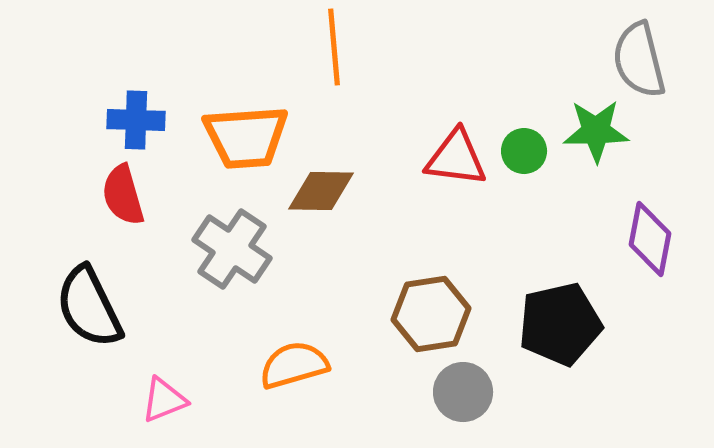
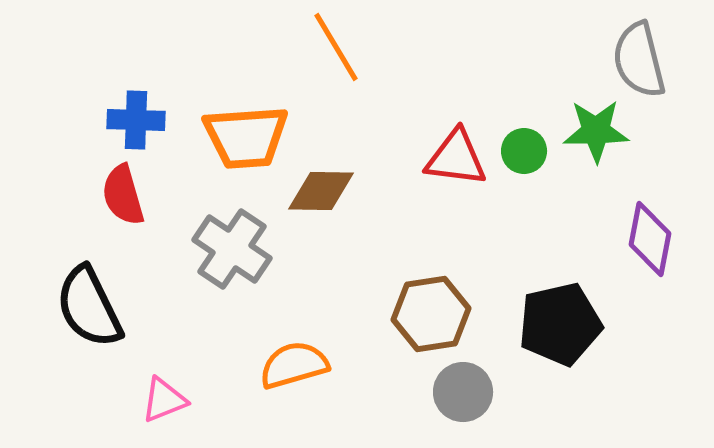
orange line: moved 2 px right; rotated 26 degrees counterclockwise
